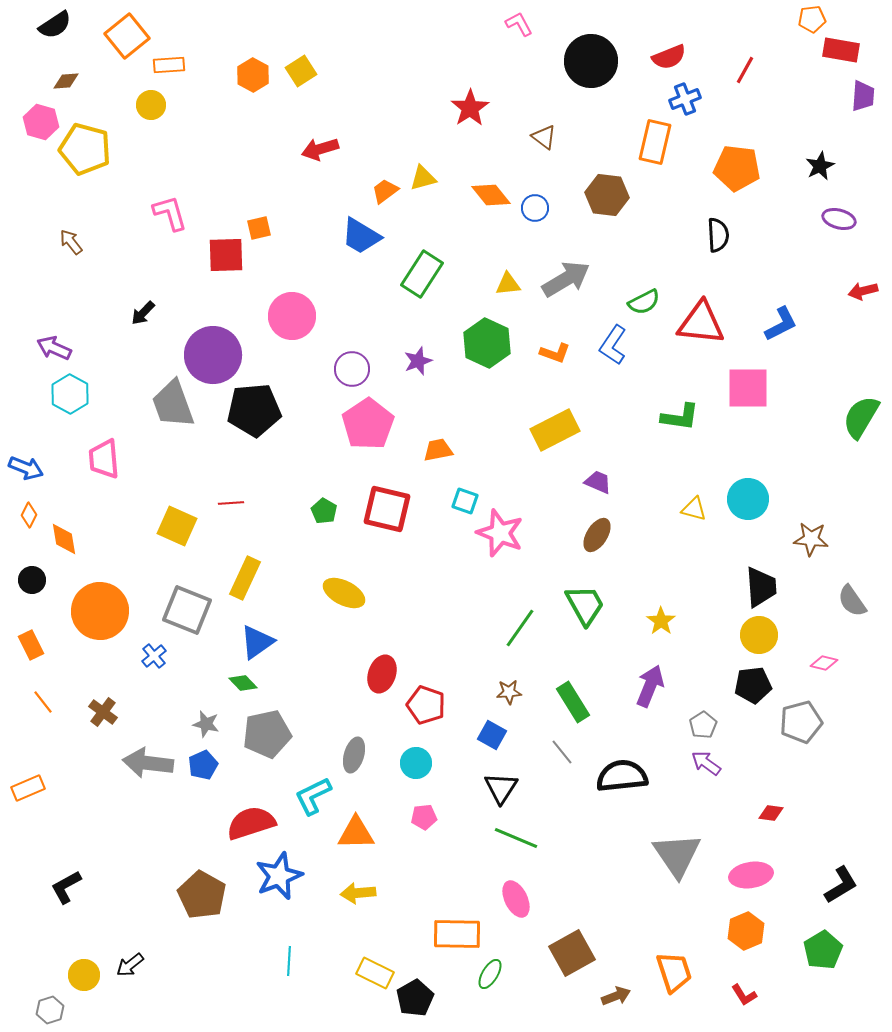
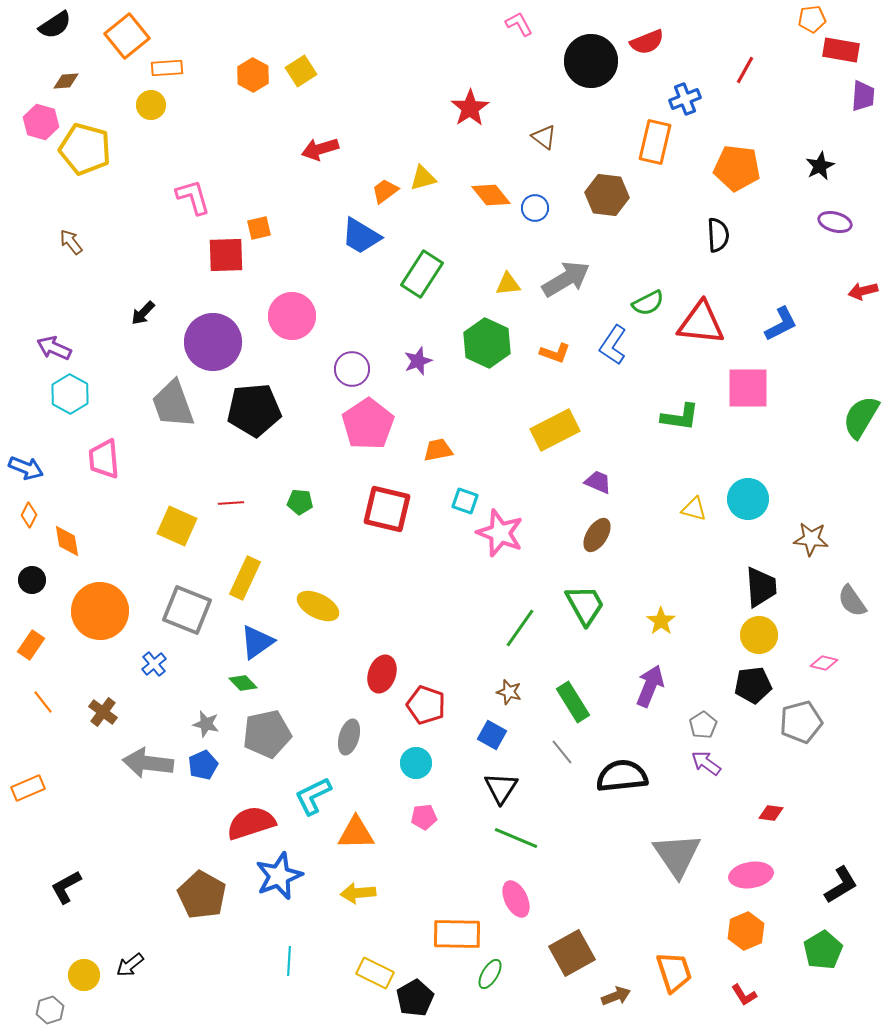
red semicircle at (669, 57): moved 22 px left, 15 px up
orange rectangle at (169, 65): moved 2 px left, 3 px down
pink L-shape at (170, 213): moved 23 px right, 16 px up
purple ellipse at (839, 219): moved 4 px left, 3 px down
green semicircle at (644, 302): moved 4 px right, 1 px down
purple circle at (213, 355): moved 13 px up
green pentagon at (324, 511): moved 24 px left, 9 px up; rotated 25 degrees counterclockwise
orange diamond at (64, 539): moved 3 px right, 2 px down
yellow ellipse at (344, 593): moved 26 px left, 13 px down
orange rectangle at (31, 645): rotated 60 degrees clockwise
blue cross at (154, 656): moved 8 px down
brown star at (509, 692): rotated 20 degrees clockwise
gray ellipse at (354, 755): moved 5 px left, 18 px up
